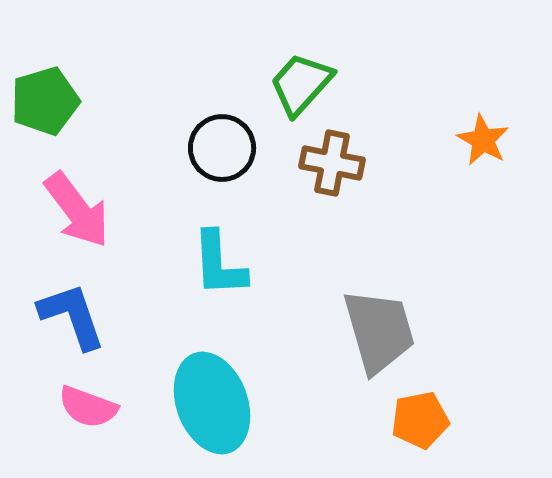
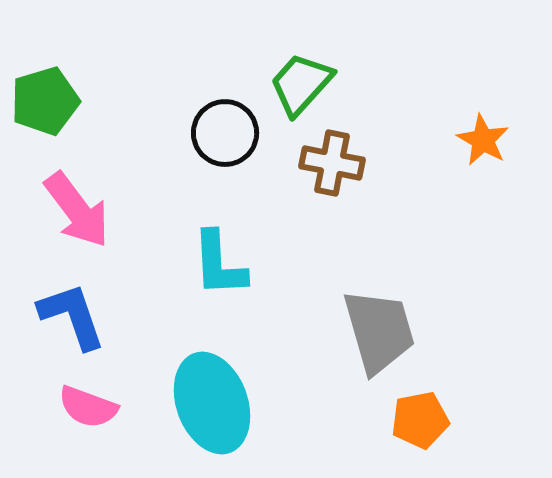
black circle: moved 3 px right, 15 px up
